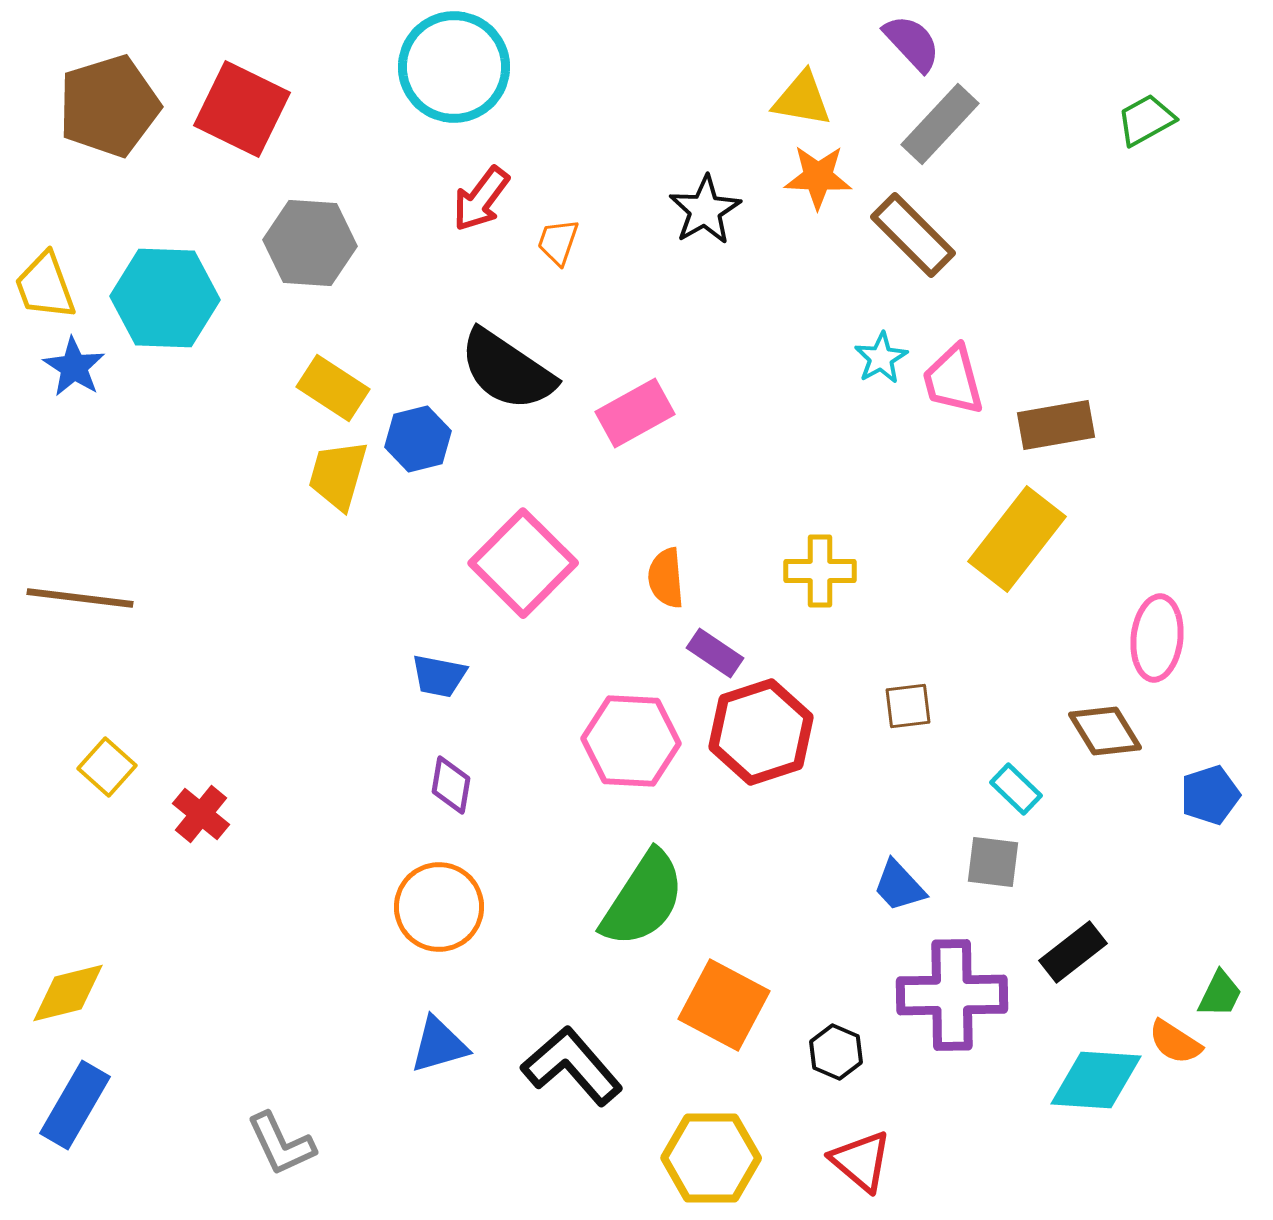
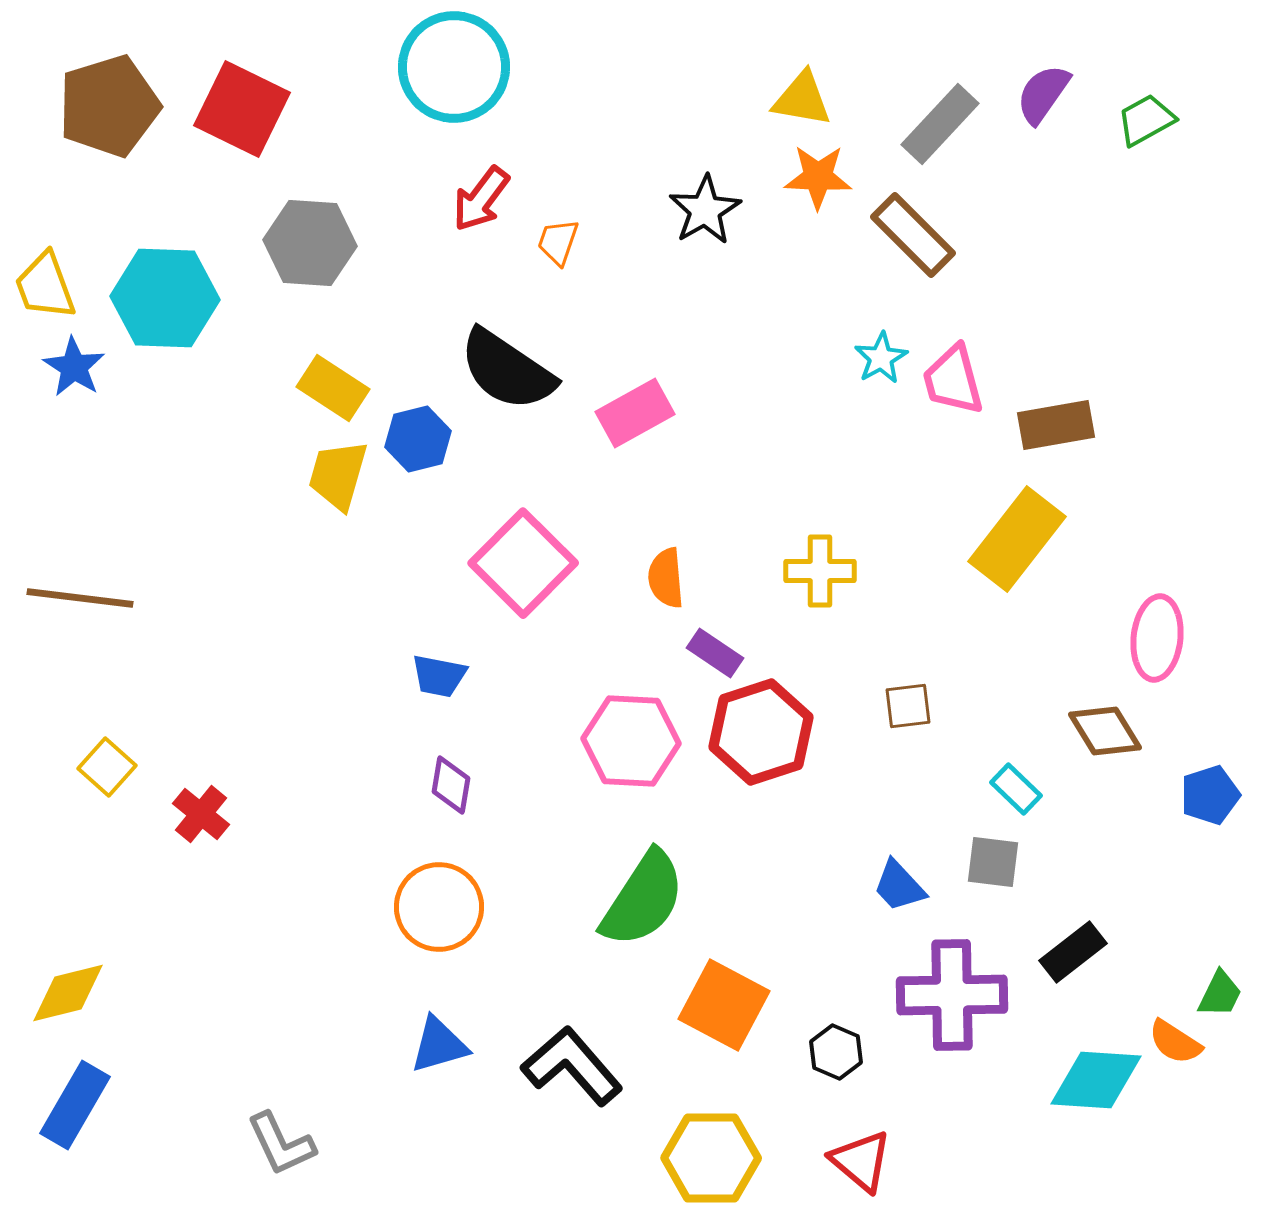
purple semicircle at (912, 43): moved 131 px right, 51 px down; rotated 102 degrees counterclockwise
